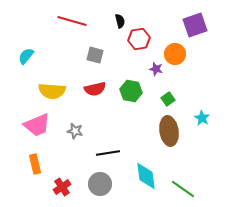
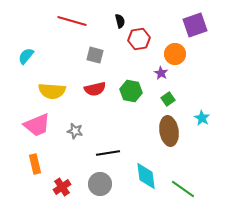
purple star: moved 5 px right, 4 px down; rotated 16 degrees clockwise
